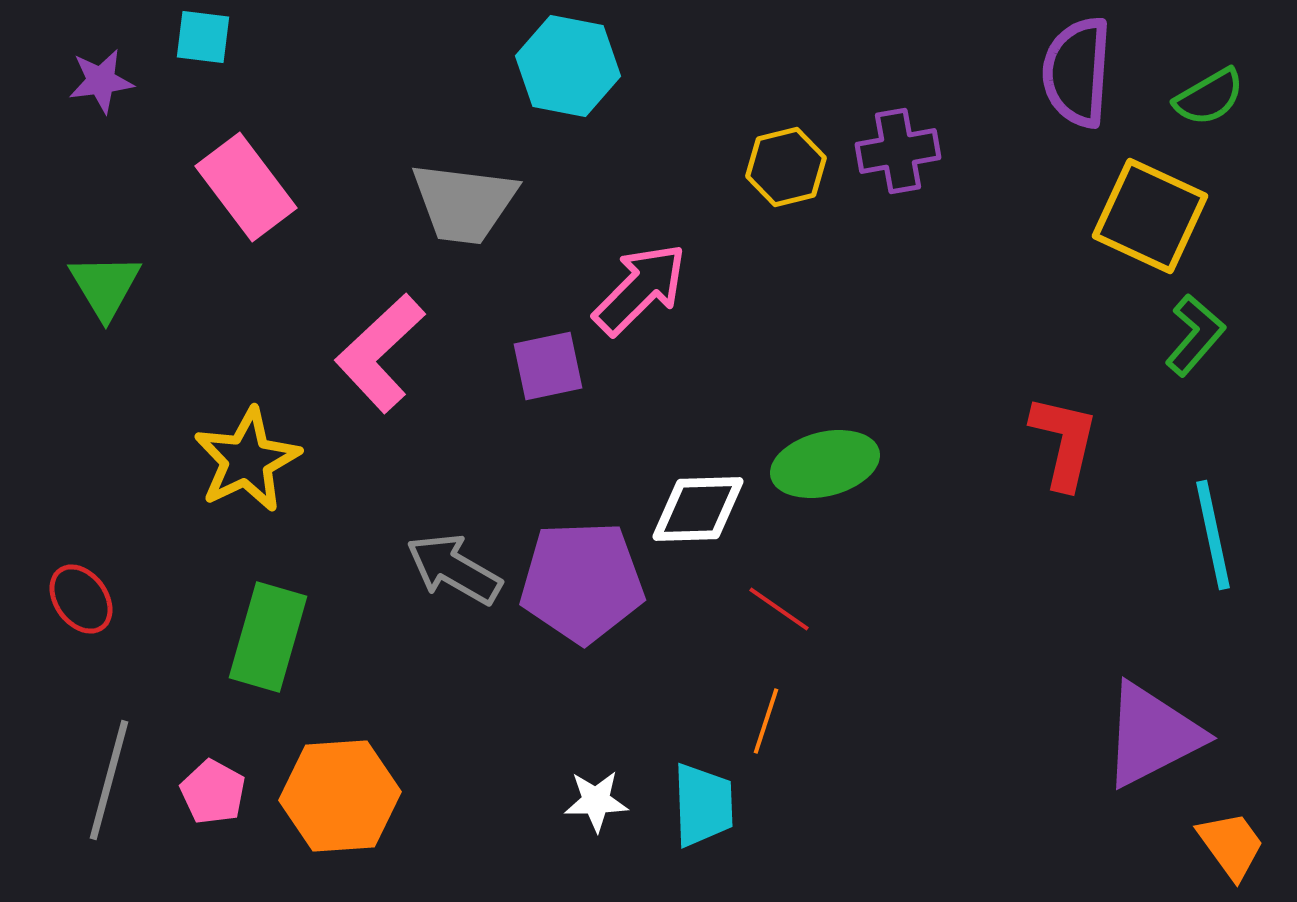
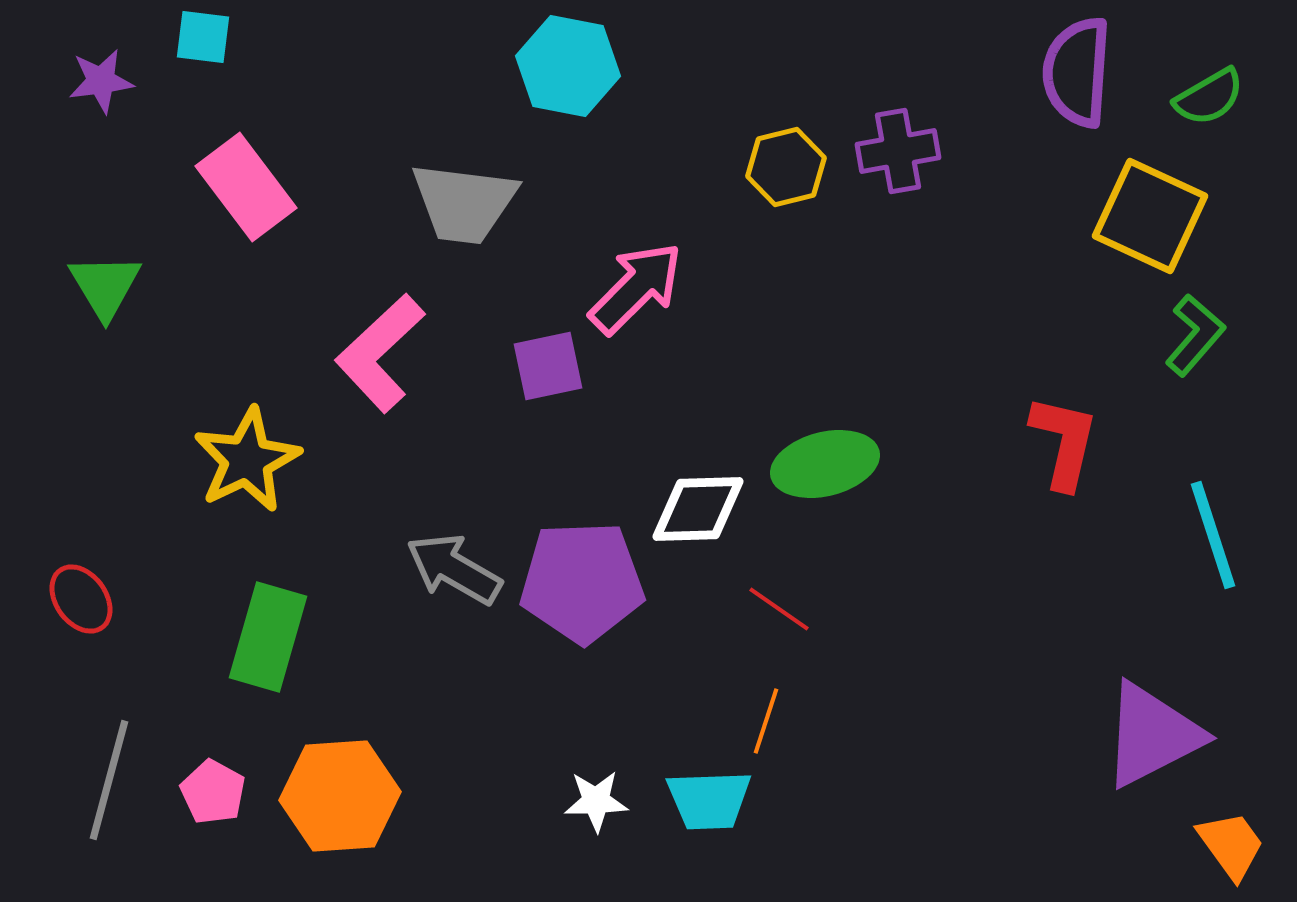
pink arrow: moved 4 px left, 1 px up
cyan line: rotated 6 degrees counterclockwise
cyan trapezoid: moved 6 px right, 5 px up; rotated 90 degrees clockwise
